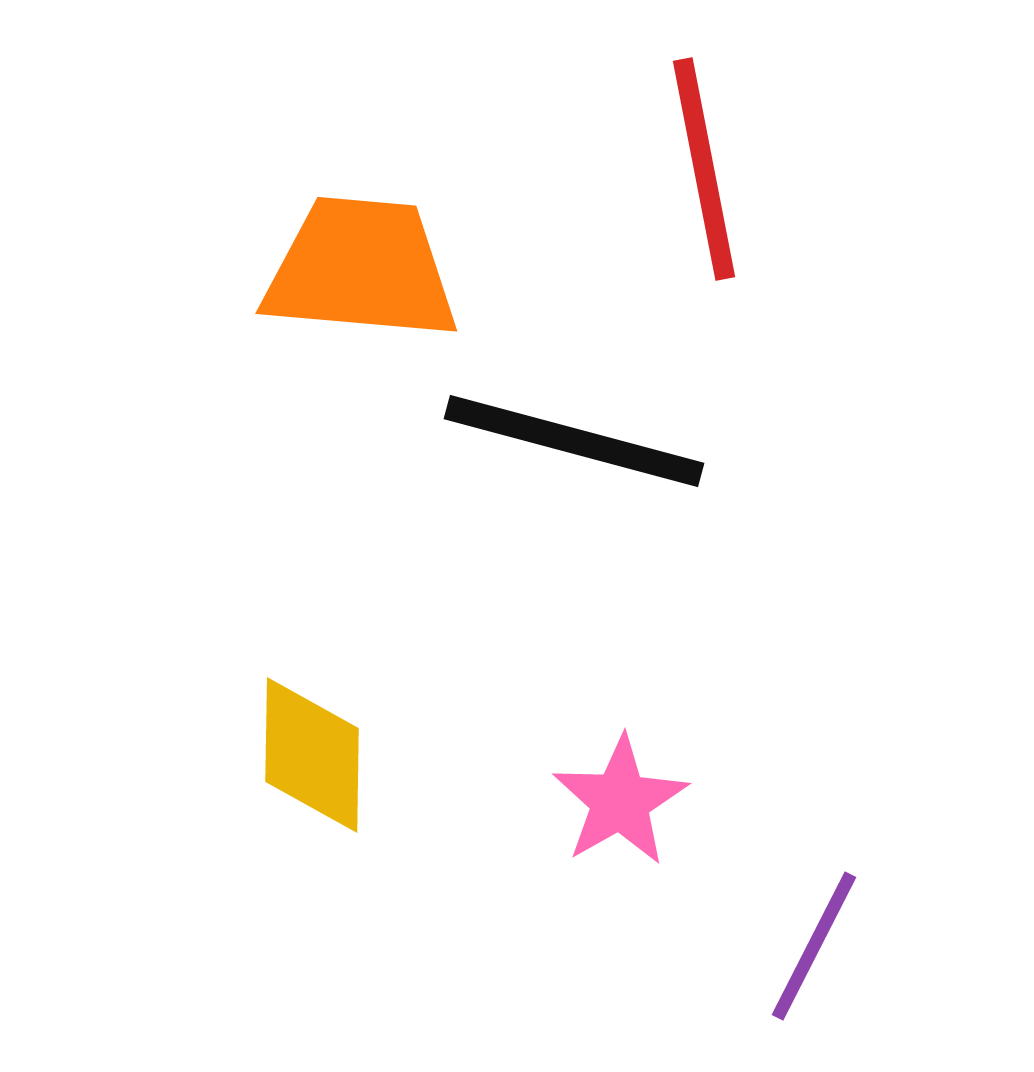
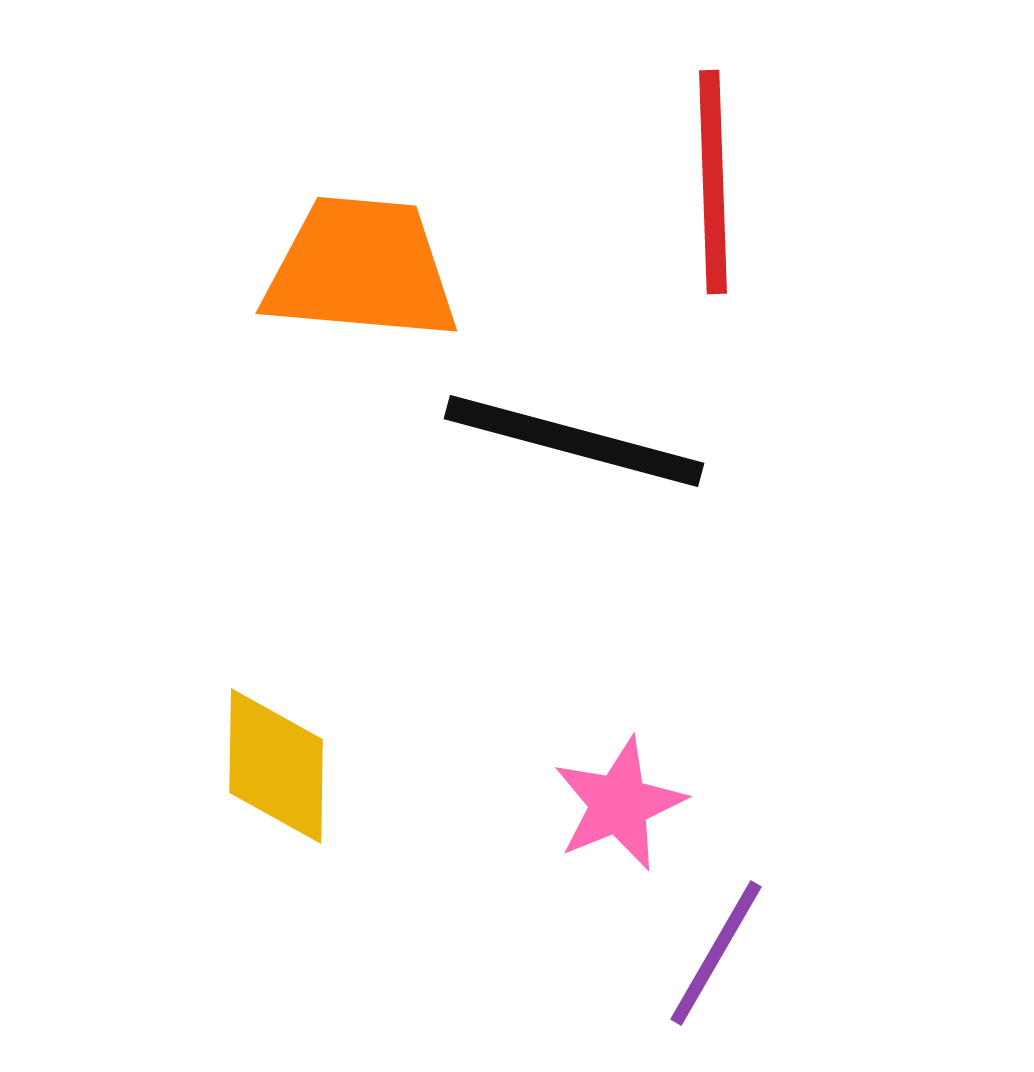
red line: moved 9 px right, 13 px down; rotated 9 degrees clockwise
yellow diamond: moved 36 px left, 11 px down
pink star: moved 1 px left, 3 px down; rotated 8 degrees clockwise
purple line: moved 98 px left, 7 px down; rotated 3 degrees clockwise
